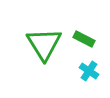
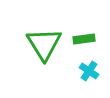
green rectangle: rotated 35 degrees counterclockwise
